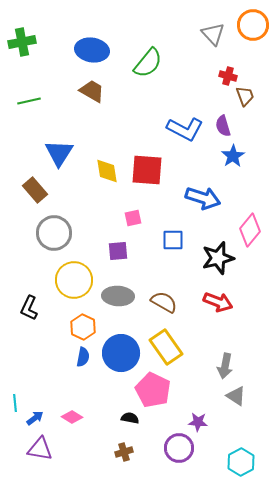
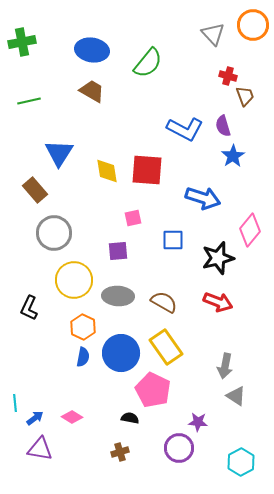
brown cross at (124, 452): moved 4 px left
